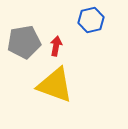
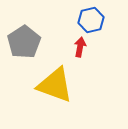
gray pentagon: rotated 24 degrees counterclockwise
red arrow: moved 24 px right, 1 px down
